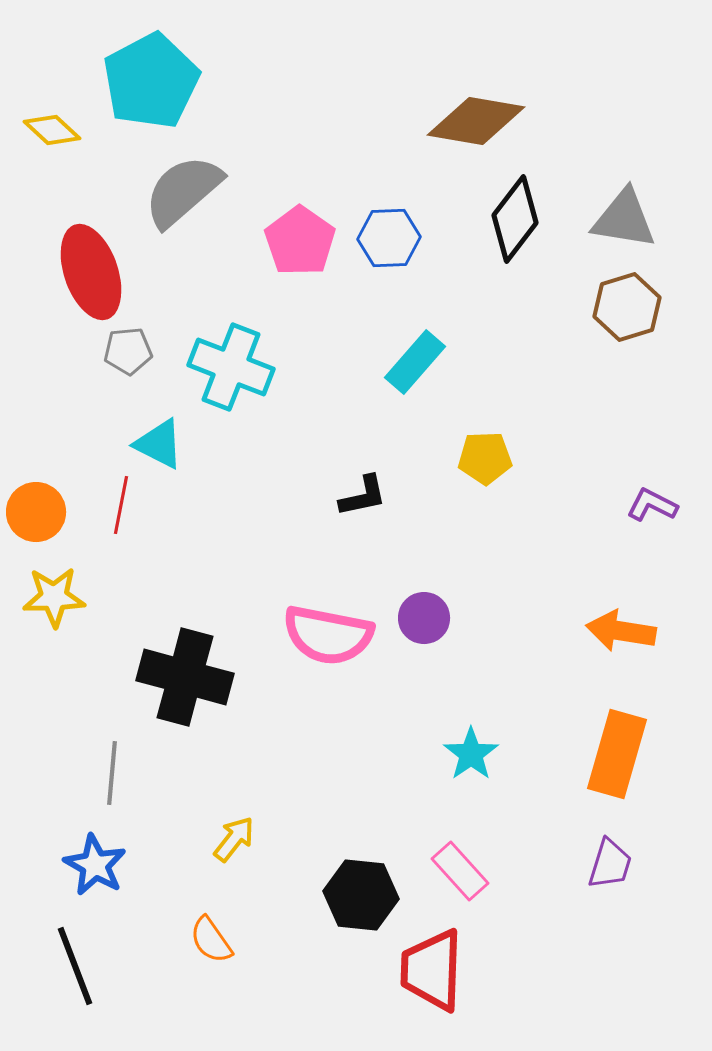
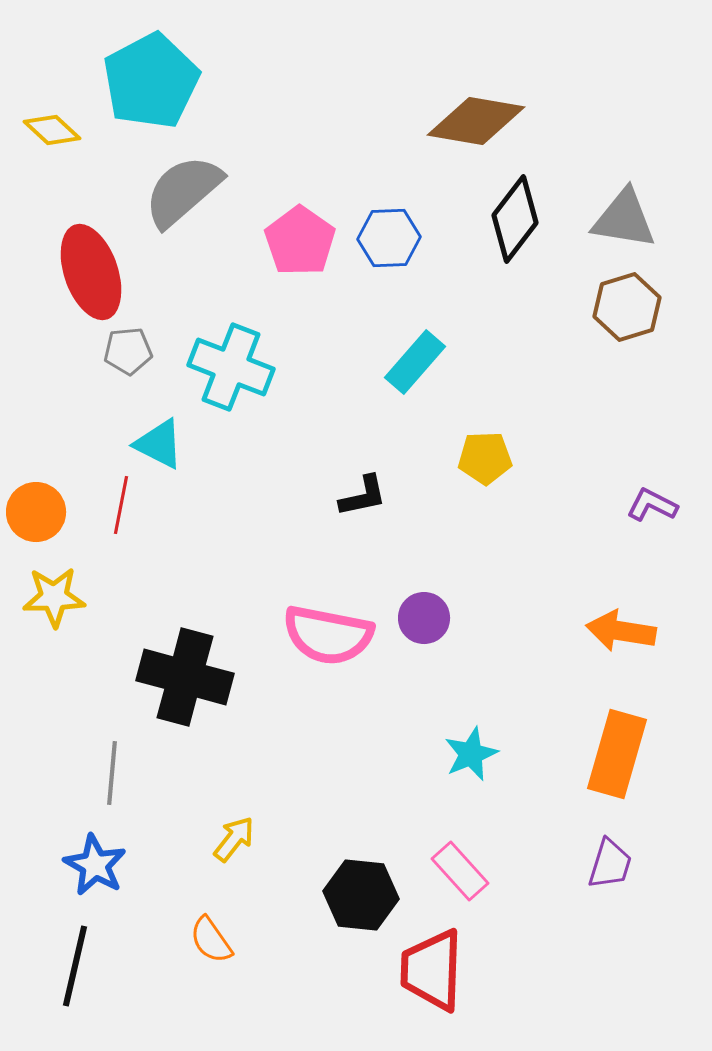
cyan star: rotated 12 degrees clockwise
black line: rotated 34 degrees clockwise
